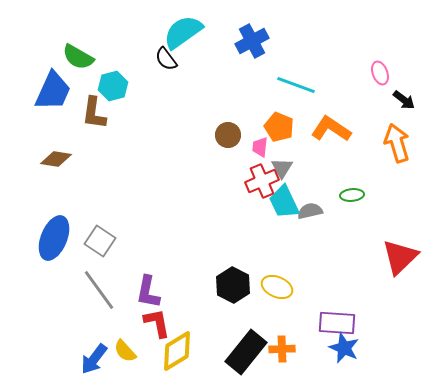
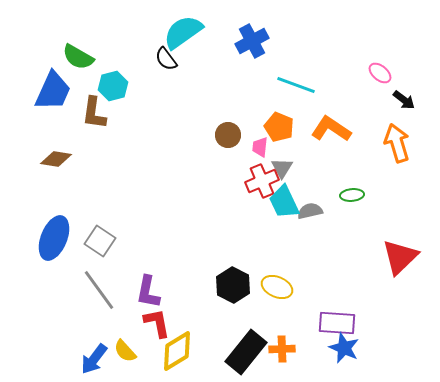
pink ellipse: rotated 30 degrees counterclockwise
